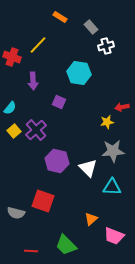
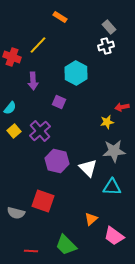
gray rectangle: moved 18 px right
cyan hexagon: moved 3 px left; rotated 20 degrees clockwise
purple cross: moved 4 px right, 1 px down
gray star: moved 1 px right
pink trapezoid: rotated 15 degrees clockwise
